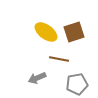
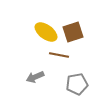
brown square: moved 1 px left
brown line: moved 4 px up
gray arrow: moved 2 px left, 1 px up
